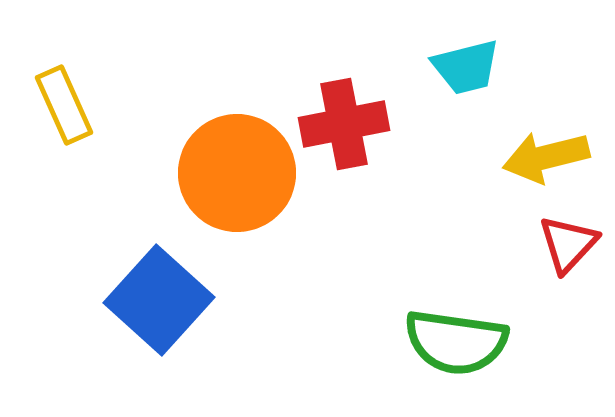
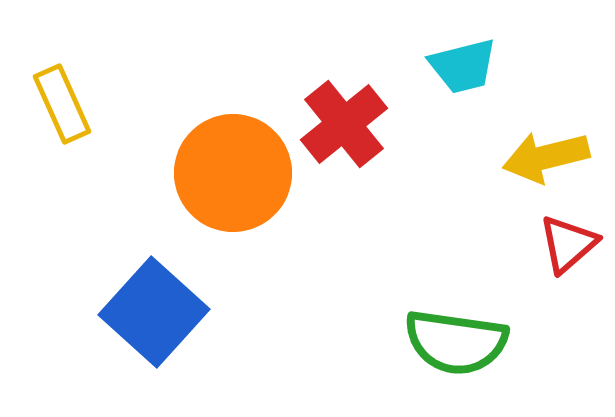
cyan trapezoid: moved 3 px left, 1 px up
yellow rectangle: moved 2 px left, 1 px up
red cross: rotated 28 degrees counterclockwise
orange circle: moved 4 px left
red triangle: rotated 6 degrees clockwise
blue square: moved 5 px left, 12 px down
